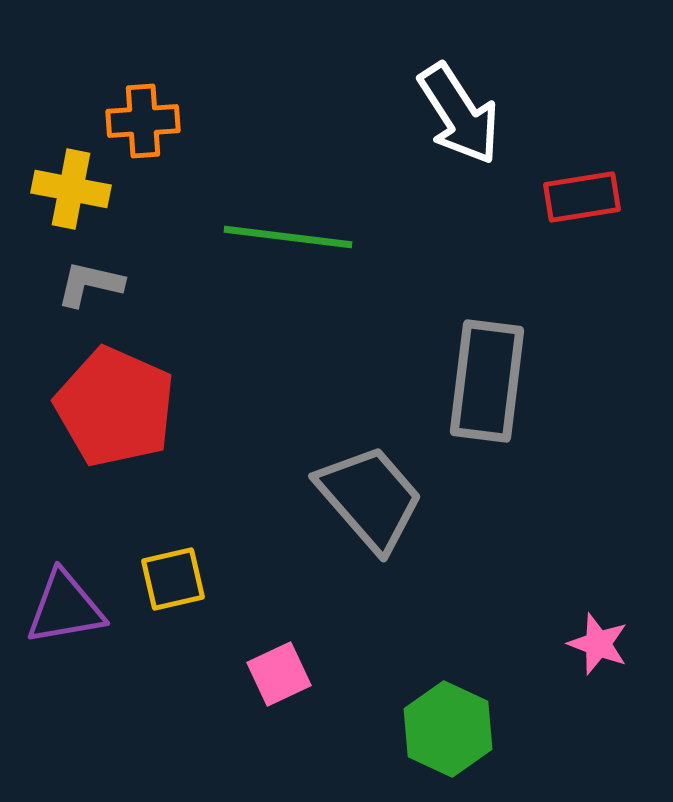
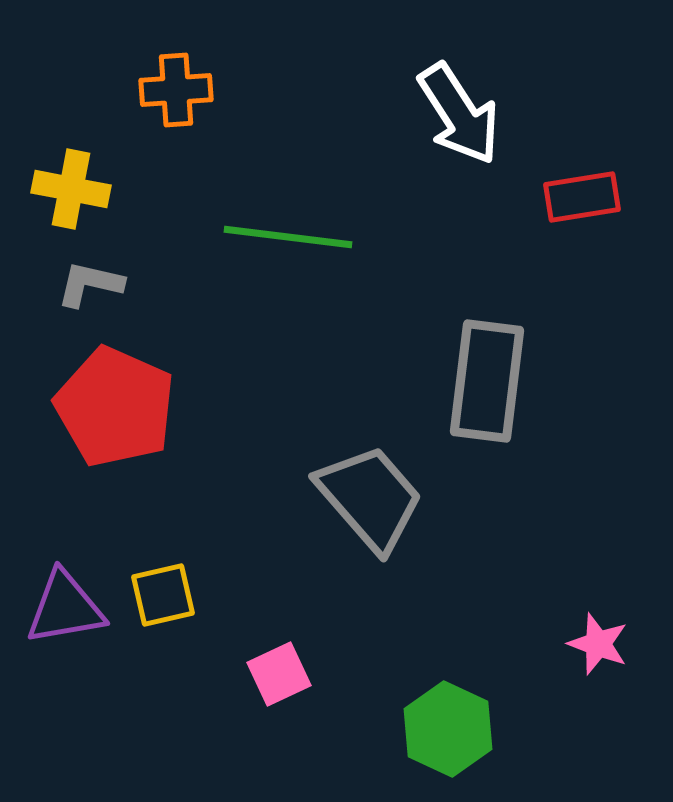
orange cross: moved 33 px right, 31 px up
yellow square: moved 10 px left, 16 px down
